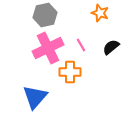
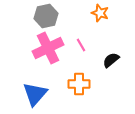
gray hexagon: moved 1 px right, 1 px down
black semicircle: moved 13 px down
orange cross: moved 9 px right, 12 px down
blue triangle: moved 3 px up
